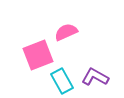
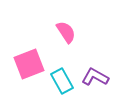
pink semicircle: rotated 80 degrees clockwise
pink square: moved 9 px left, 9 px down
